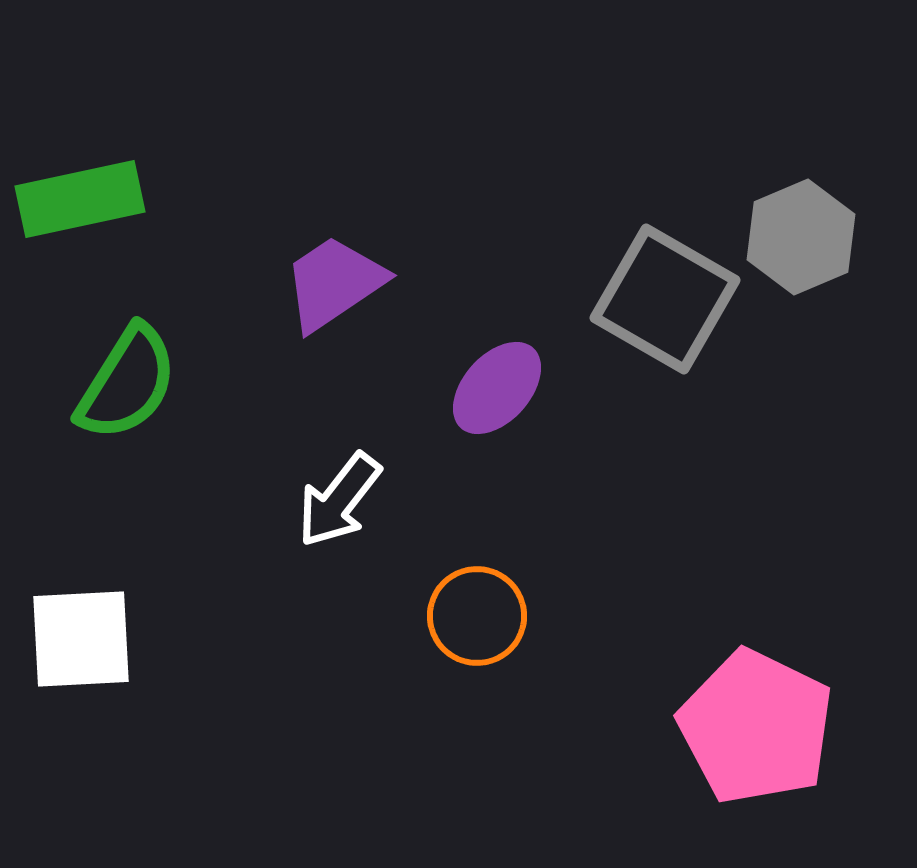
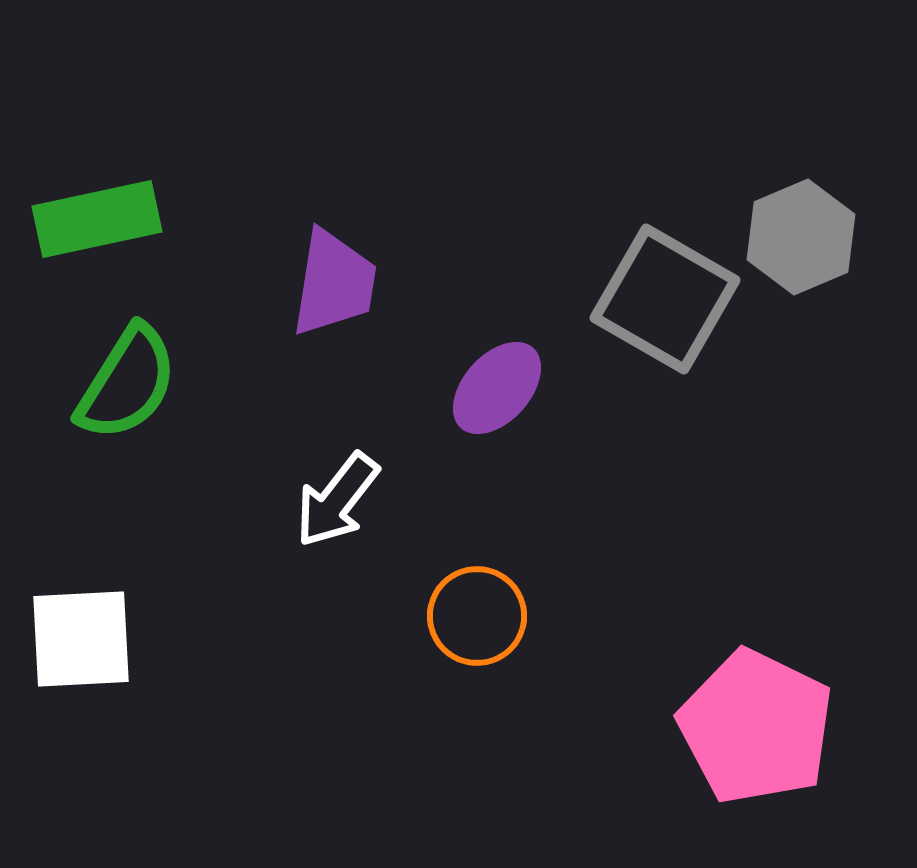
green rectangle: moved 17 px right, 20 px down
purple trapezoid: rotated 133 degrees clockwise
white arrow: moved 2 px left
